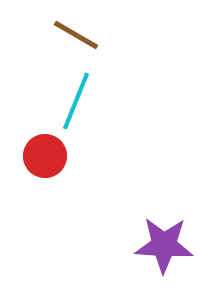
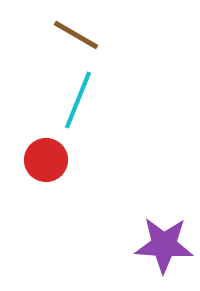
cyan line: moved 2 px right, 1 px up
red circle: moved 1 px right, 4 px down
